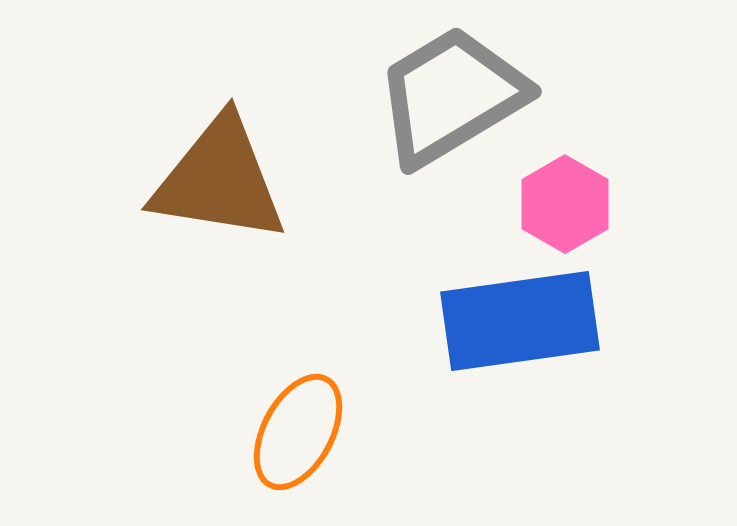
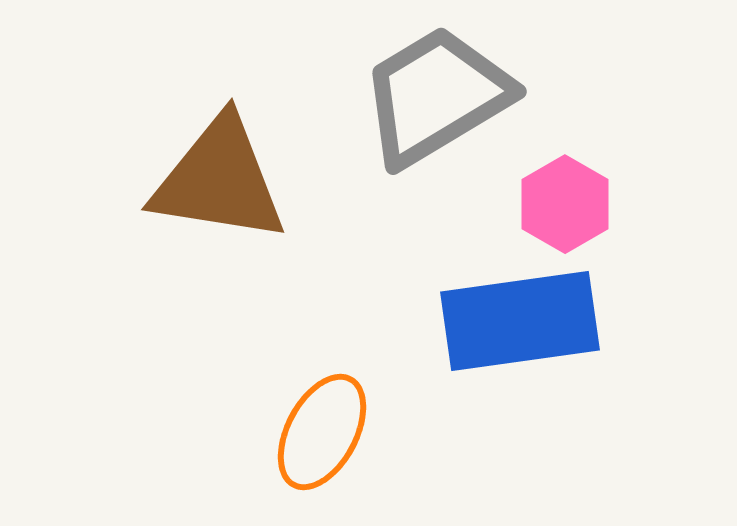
gray trapezoid: moved 15 px left
orange ellipse: moved 24 px right
